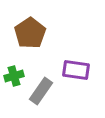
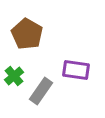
brown pentagon: moved 3 px left, 1 px down; rotated 8 degrees counterclockwise
green cross: rotated 24 degrees counterclockwise
